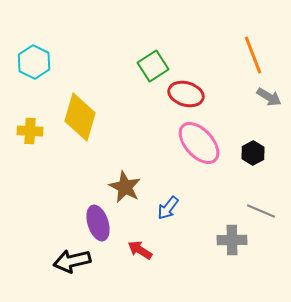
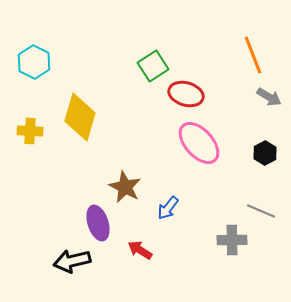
black hexagon: moved 12 px right
